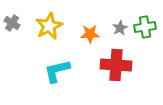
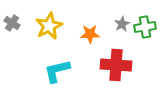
gray star: moved 2 px right, 4 px up
